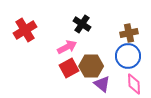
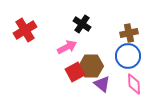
red square: moved 6 px right, 4 px down
